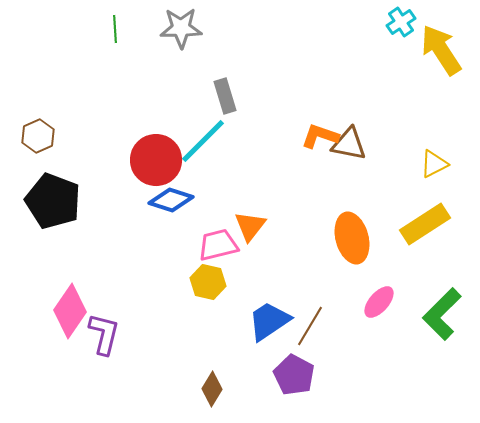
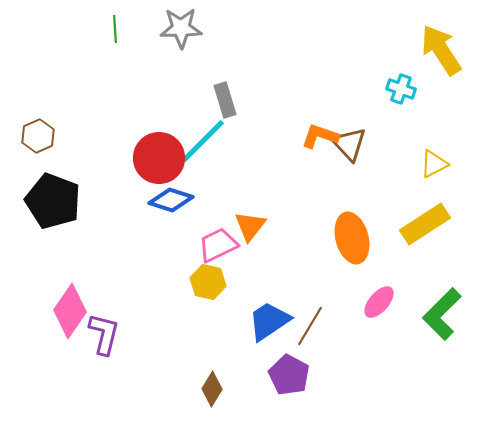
cyan cross: moved 67 px down; rotated 36 degrees counterclockwise
gray rectangle: moved 4 px down
brown triangle: rotated 36 degrees clockwise
red circle: moved 3 px right, 2 px up
pink trapezoid: rotated 12 degrees counterclockwise
purple pentagon: moved 5 px left
